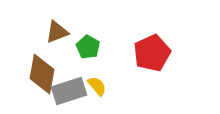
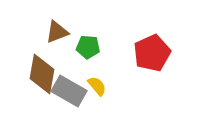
green pentagon: rotated 25 degrees counterclockwise
gray rectangle: rotated 48 degrees clockwise
